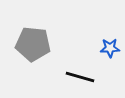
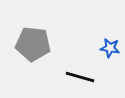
blue star: rotated 12 degrees clockwise
